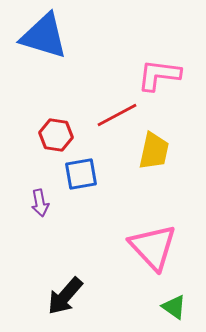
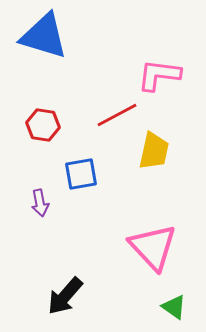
red hexagon: moved 13 px left, 10 px up
